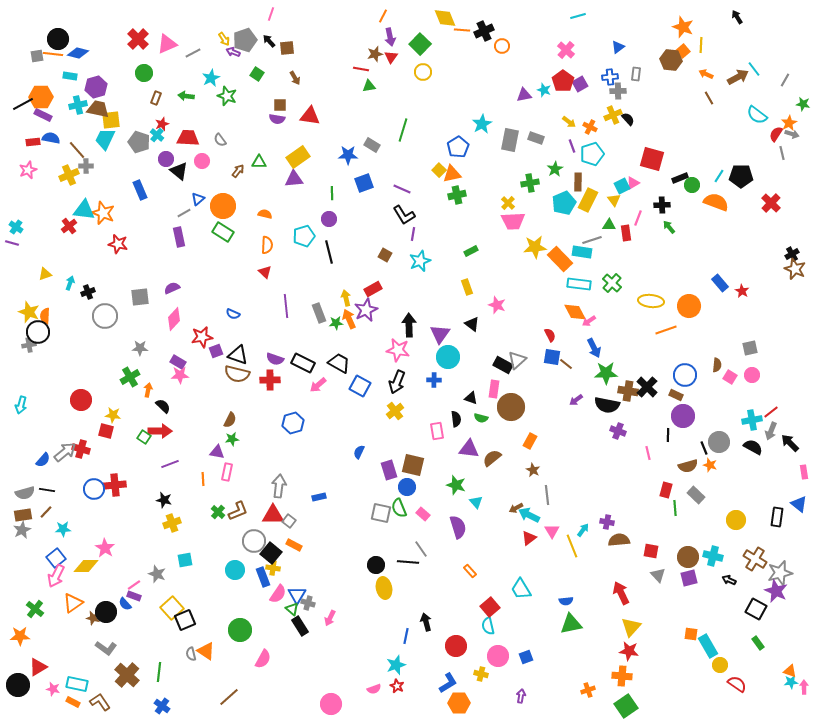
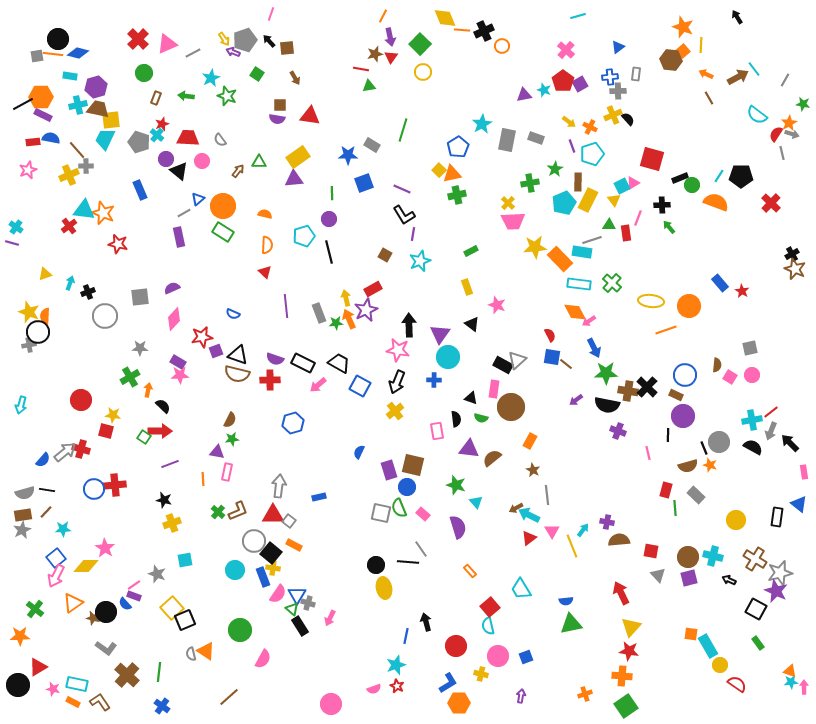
gray rectangle at (510, 140): moved 3 px left
orange cross at (588, 690): moved 3 px left, 4 px down
